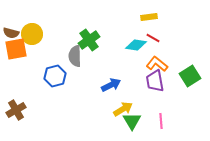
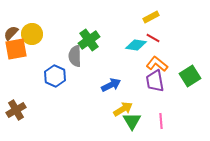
yellow rectangle: moved 2 px right; rotated 21 degrees counterclockwise
brown semicircle: rotated 119 degrees clockwise
blue hexagon: rotated 20 degrees counterclockwise
